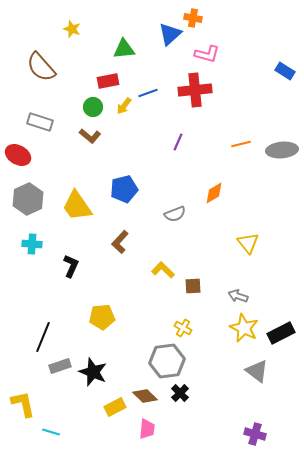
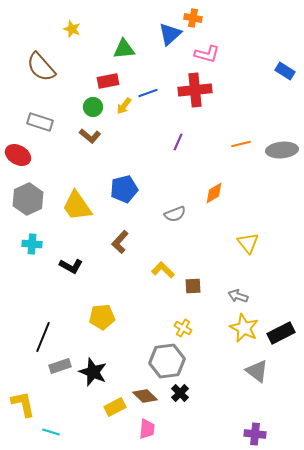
black L-shape at (71, 266): rotated 95 degrees clockwise
purple cross at (255, 434): rotated 10 degrees counterclockwise
